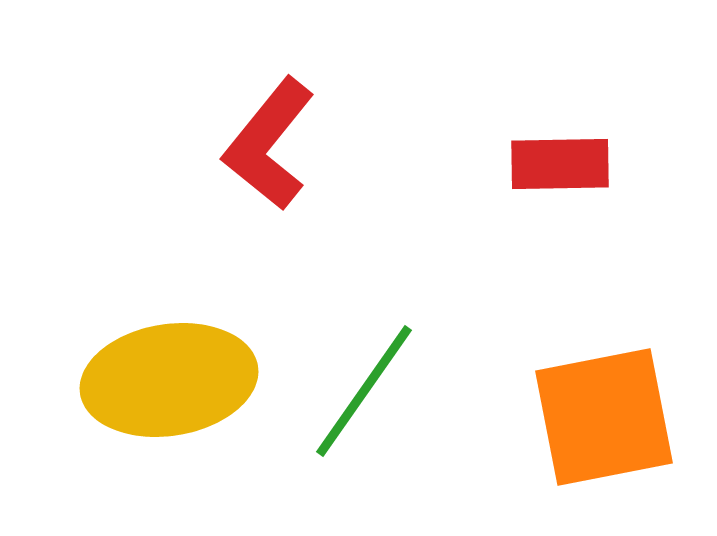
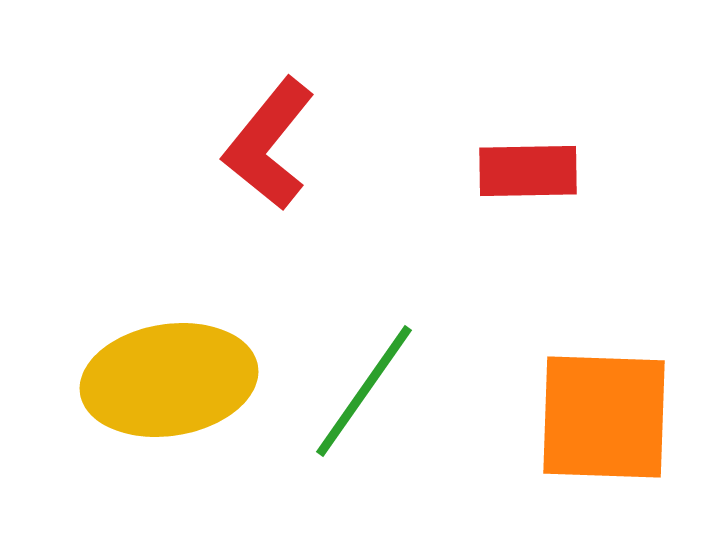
red rectangle: moved 32 px left, 7 px down
orange square: rotated 13 degrees clockwise
